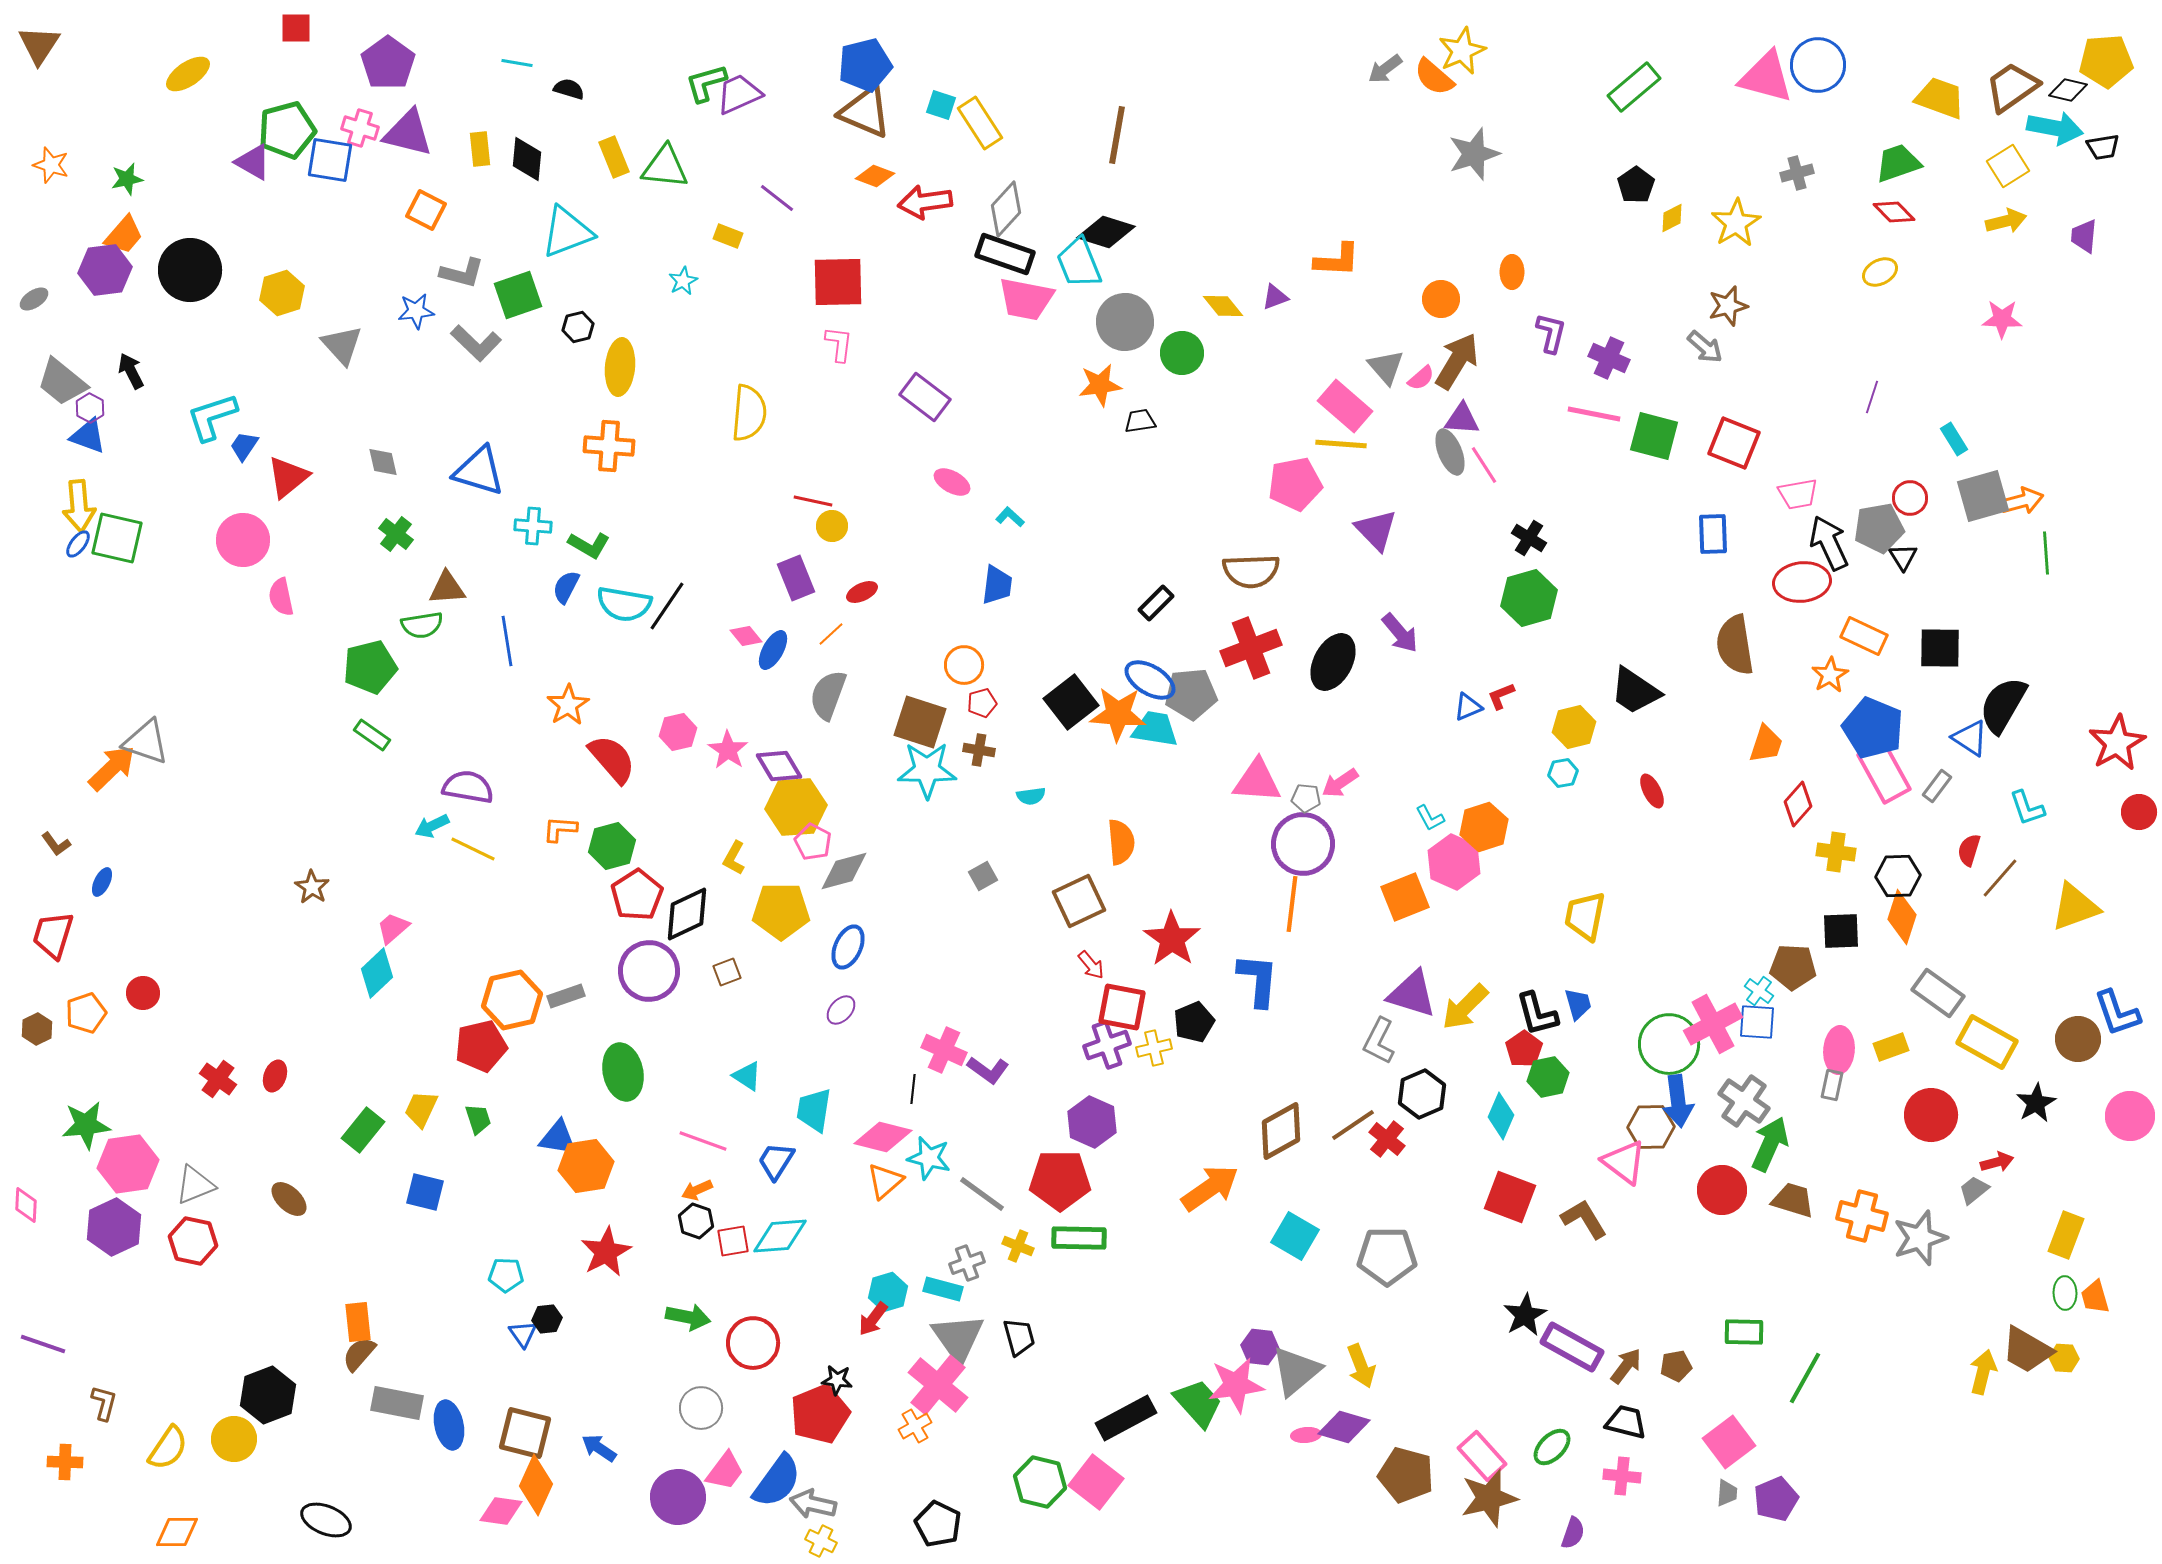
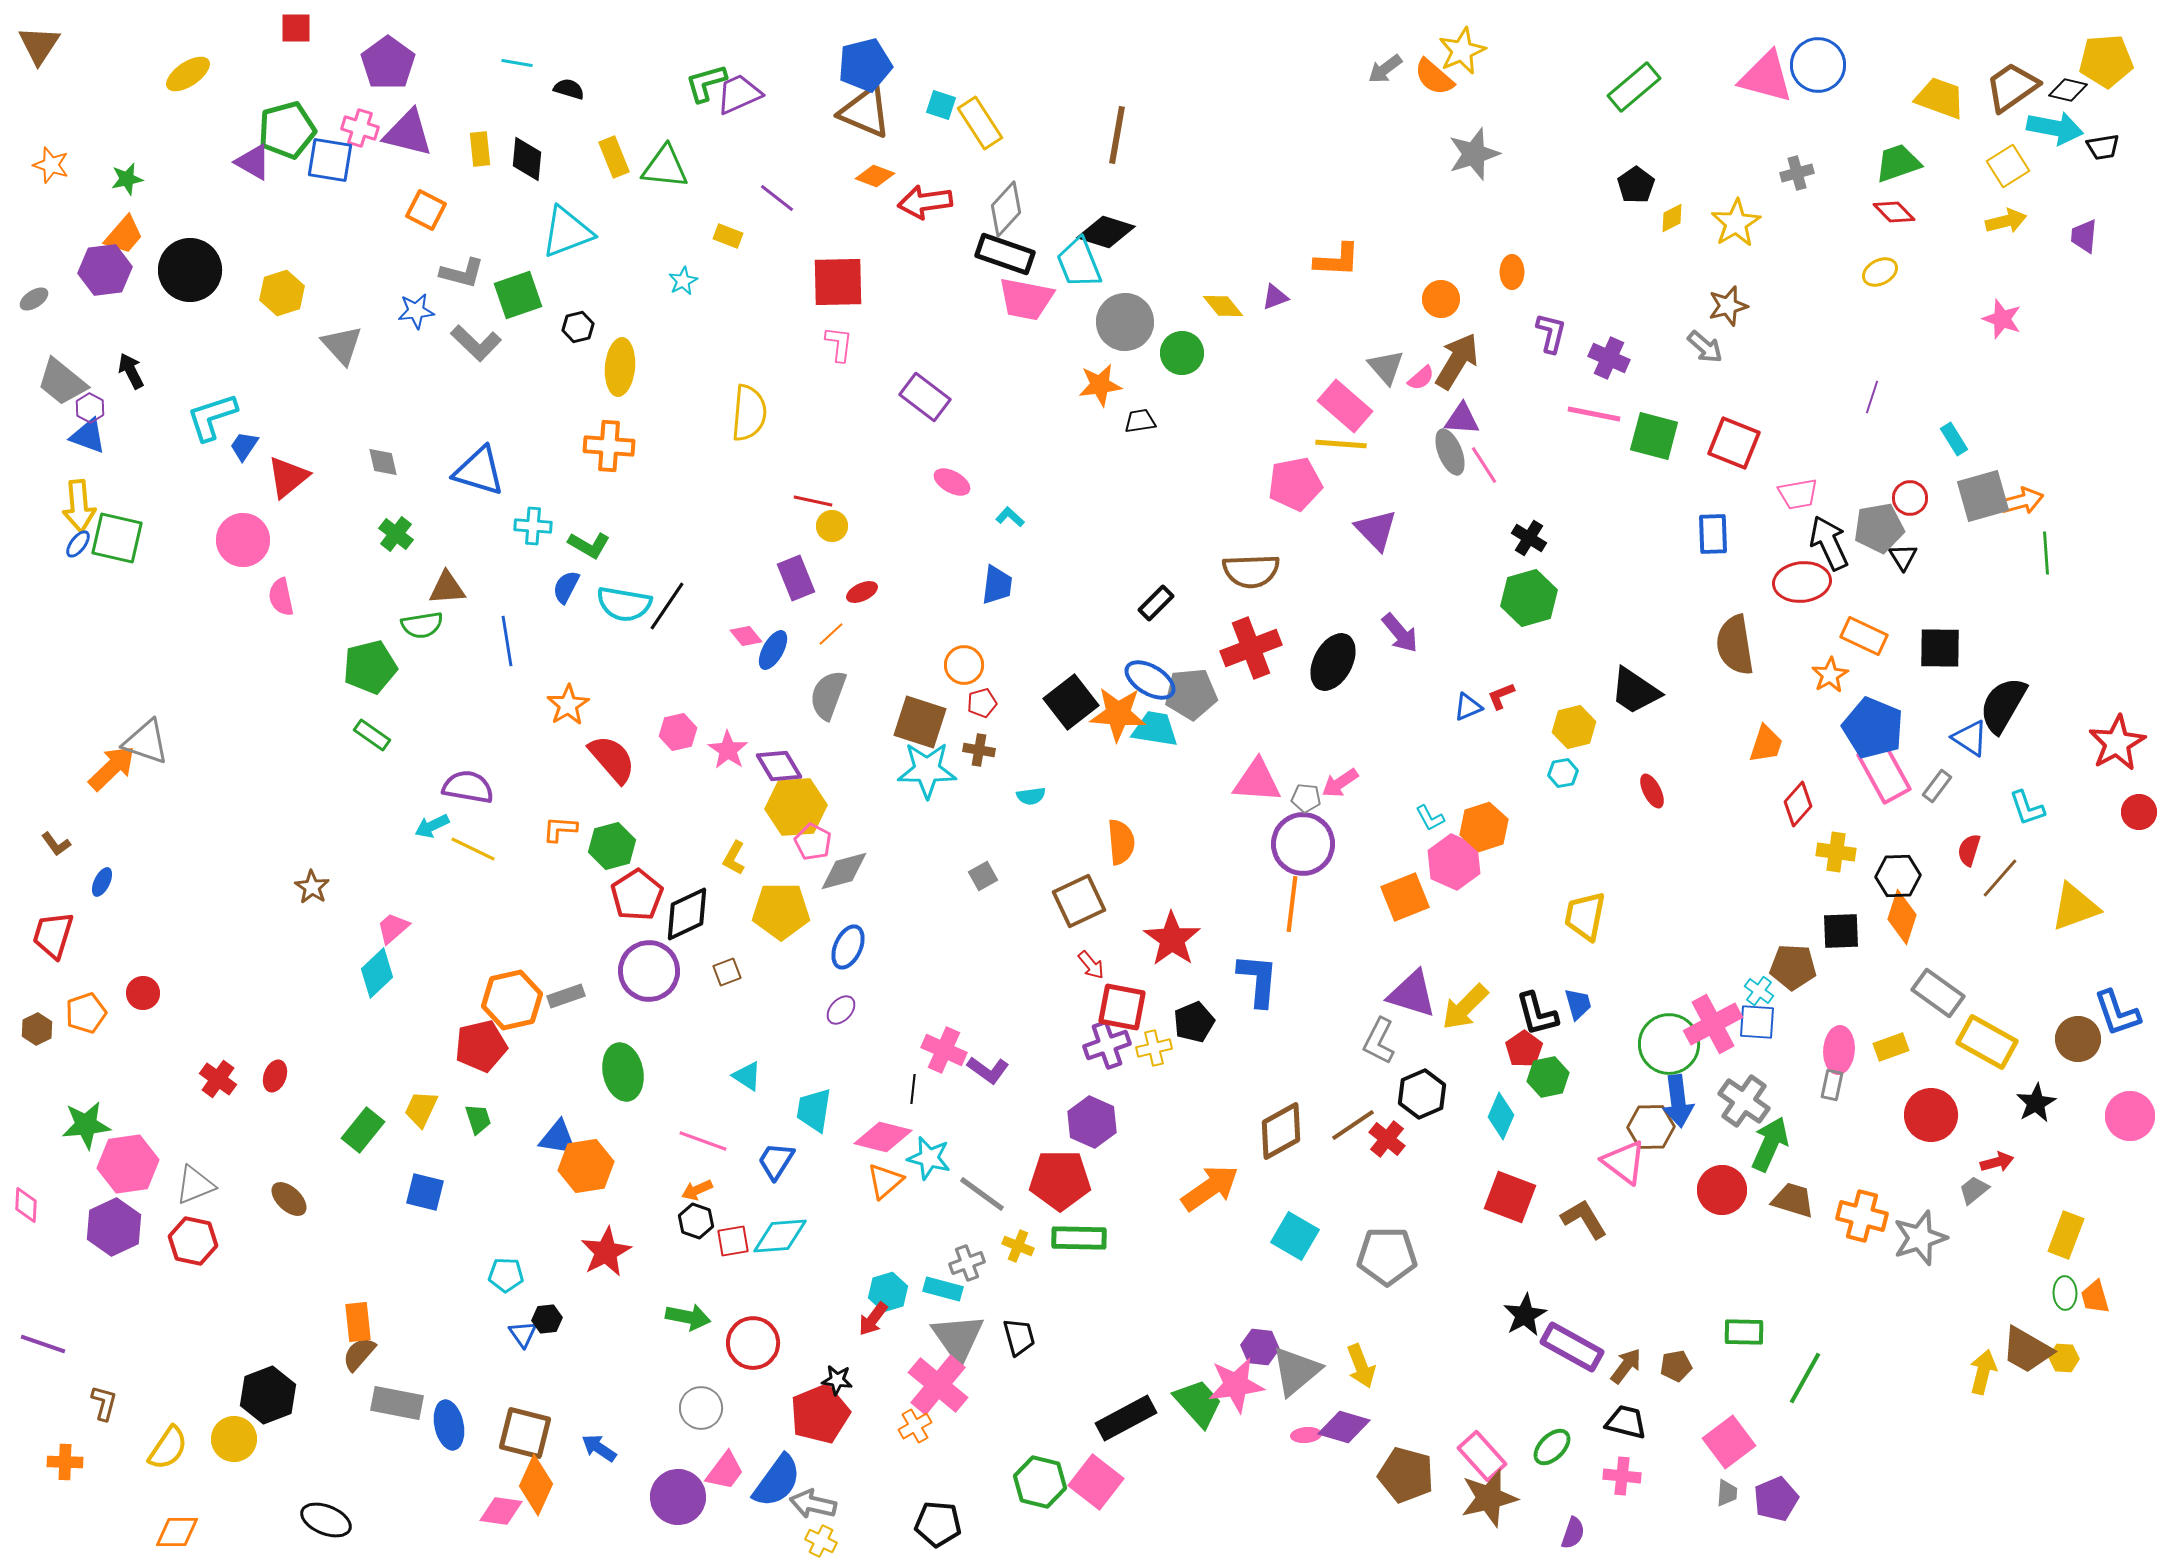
pink star at (2002, 319): rotated 18 degrees clockwise
black pentagon at (938, 1524): rotated 21 degrees counterclockwise
